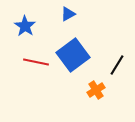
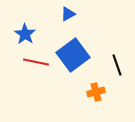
blue star: moved 8 px down
black line: rotated 50 degrees counterclockwise
orange cross: moved 2 px down; rotated 18 degrees clockwise
